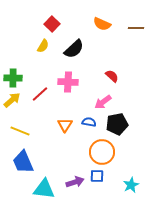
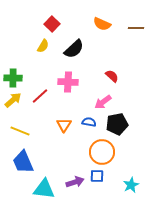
red line: moved 2 px down
yellow arrow: moved 1 px right
orange triangle: moved 1 px left
